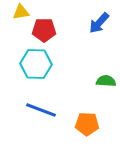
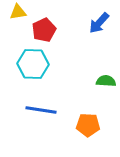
yellow triangle: moved 3 px left
red pentagon: rotated 25 degrees counterclockwise
cyan hexagon: moved 3 px left
blue line: rotated 12 degrees counterclockwise
orange pentagon: moved 1 px right, 1 px down
